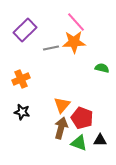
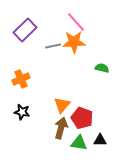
gray line: moved 2 px right, 2 px up
green triangle: rotated 12 degrees counterclockwise
